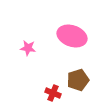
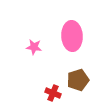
pink ellipse: rotated 68 degrees clockwise
pink star: moved 6 px right, 1 px up
